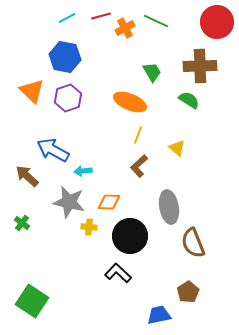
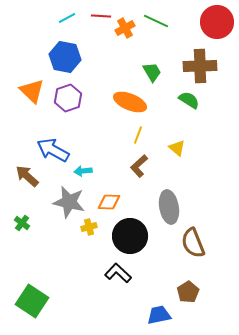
red line: rotated 18 degrees clockwise
yellow cross: rotated 21 degrees counterclockwise
